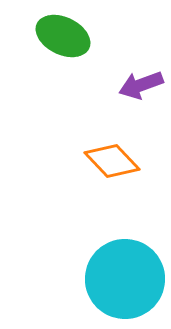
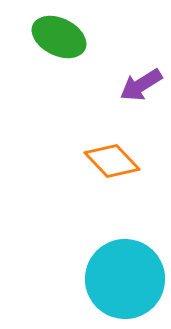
green ellipse: moved 4 px left, 1 px down
purple arrow: rotated 12 degrees counterclockwise
